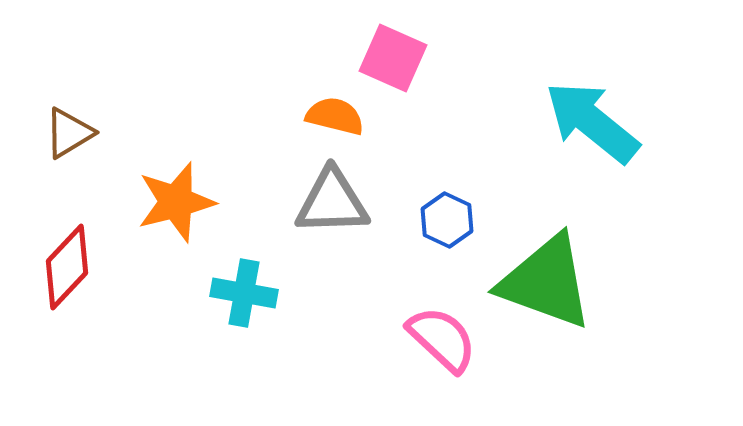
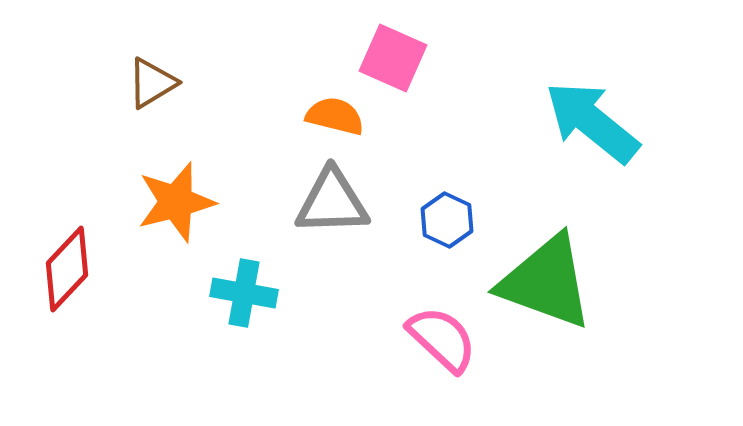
brown triangle: moved 83 px right, 50 px up
red diamond: moved 2 px down
